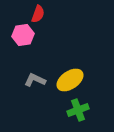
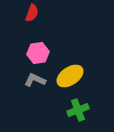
red semicircle: moved 6 px left, 1 px up
pink hexagon: moved 15 px right, 18 px down
yellow ellipse: moved 4 px up
